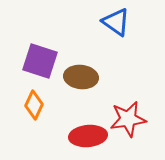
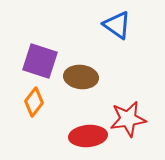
blue triangle: moved 1 px right, 3 px down
orange diamond: moved 3 px up; rotated 12 degrees clockwise
